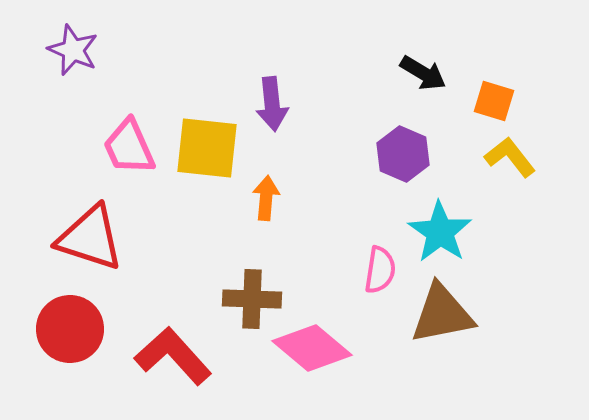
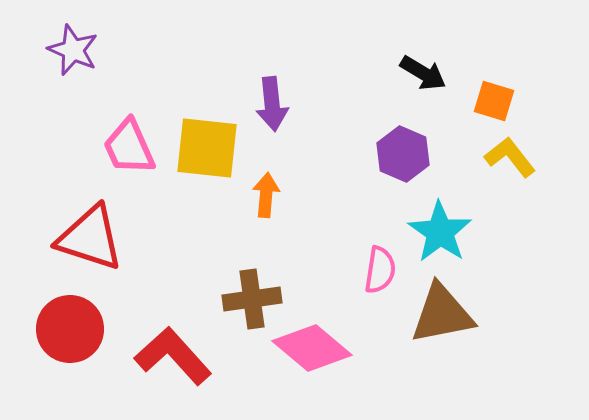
orange arrow: moved 3 px up
brown cross: rotated 10 degrees counterclockwise
